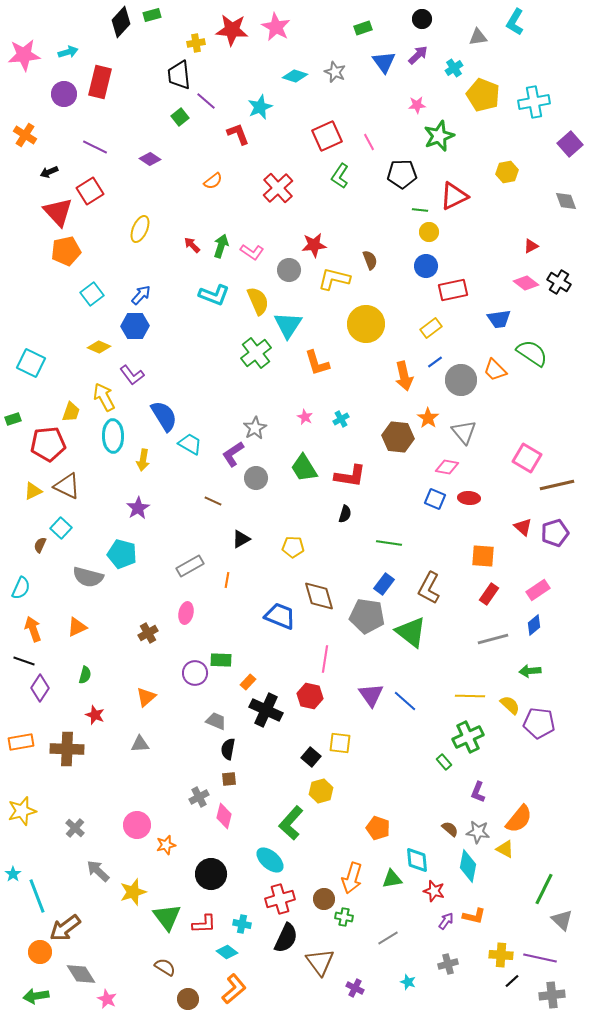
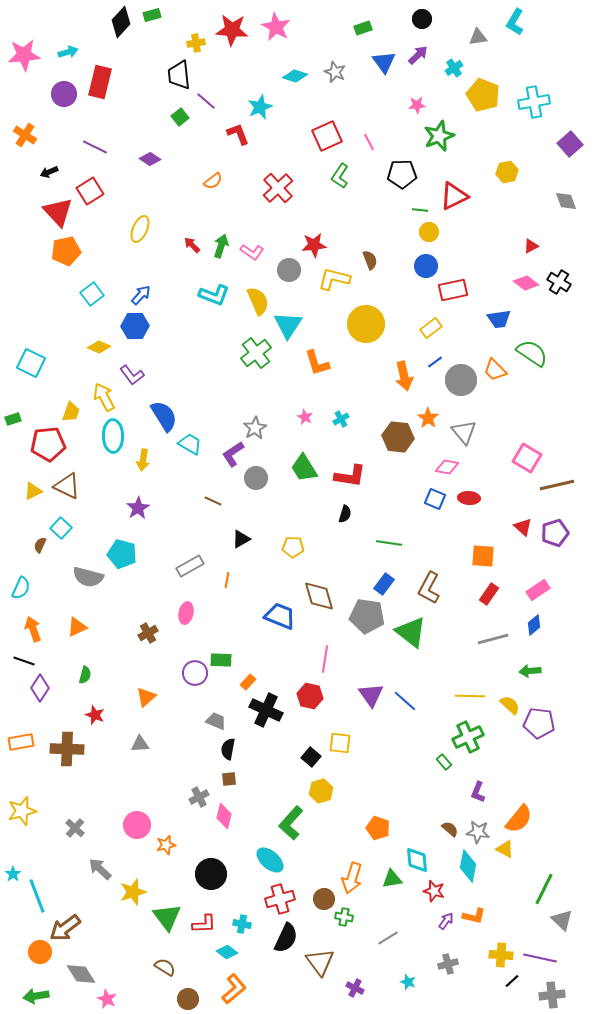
gray arrow at (98, 871): moved 2 px right, 2 px up
